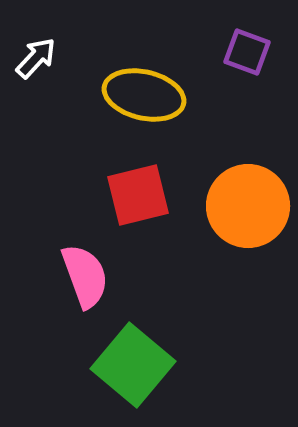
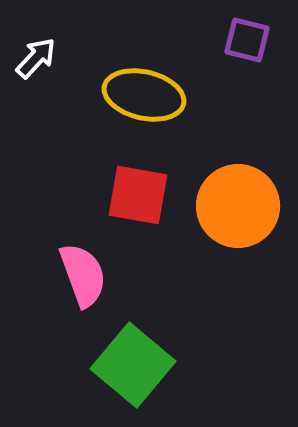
purple square: moved 12 px up; rotated 6 degrees counterclockwise
red square: rotated 24 degrees clockwise
orange circle: moved 10 px left
pink semicircle: moved 2 px left, 1 px up
